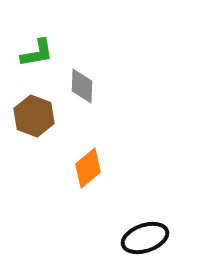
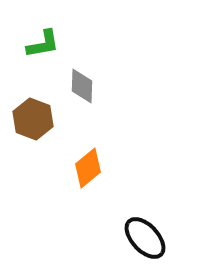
green L-shape: moved 6 px right, 9 px up
brown hexagon: moved 1 px left, 3 px down
black ellipse: rotated 66 degrees clockwise
